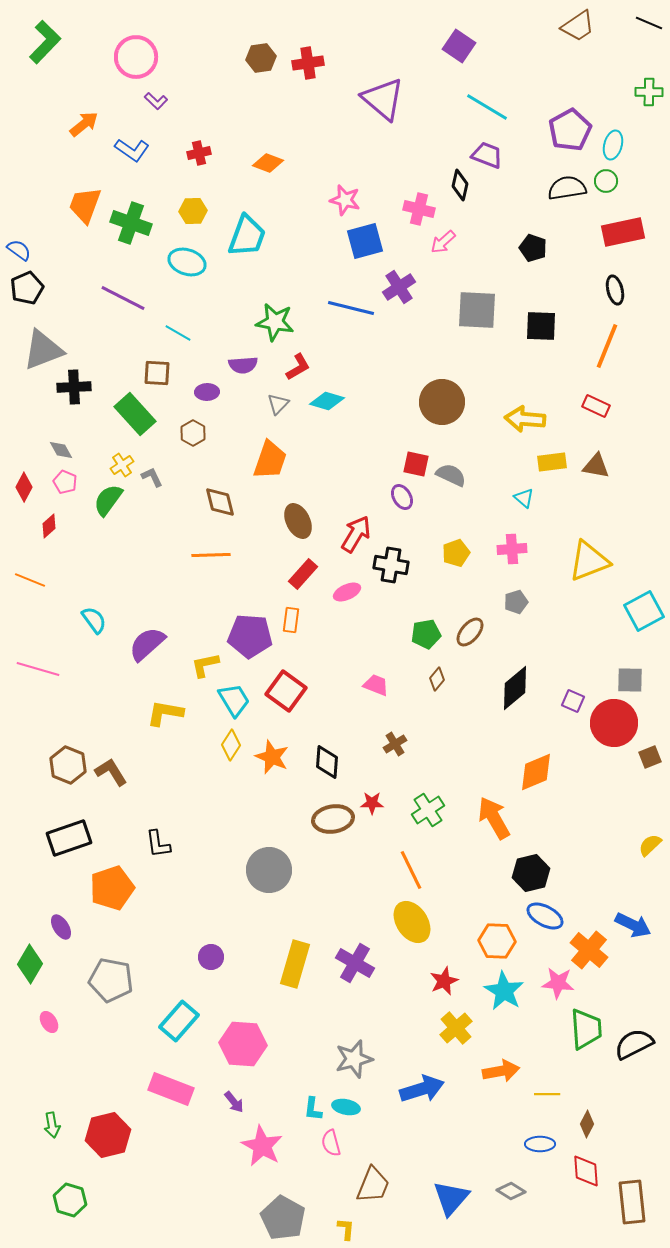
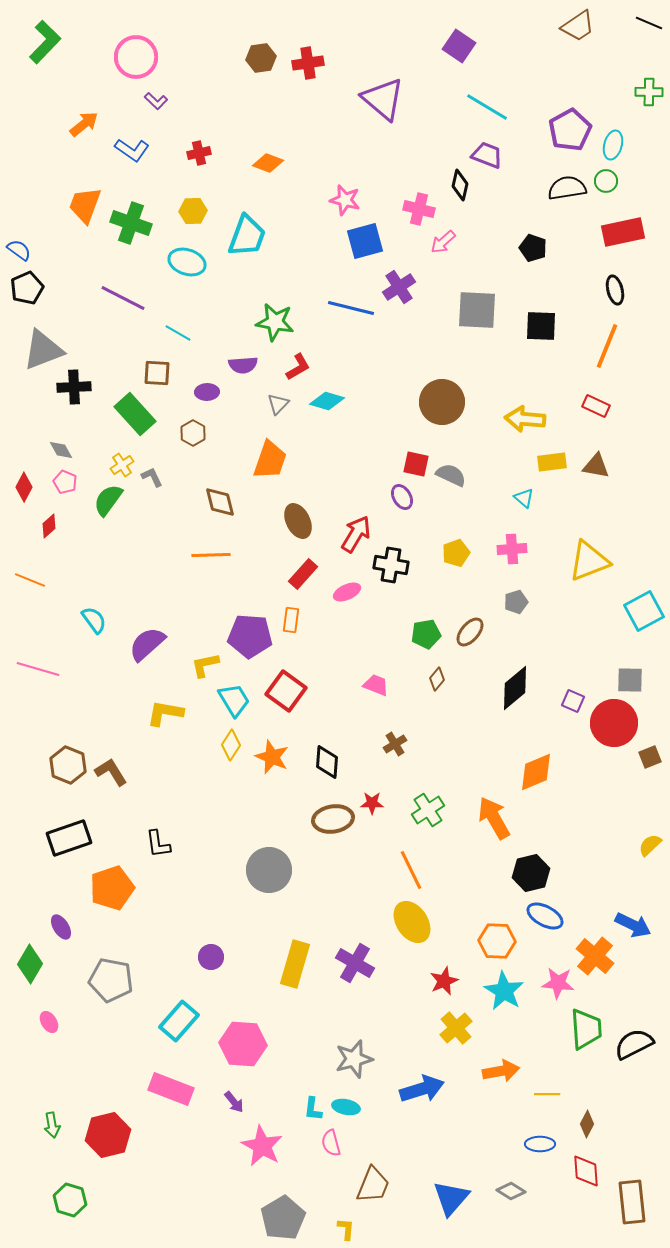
orange cross at (589, 950): moved 6 px right, 6 px down
gray pentagon at (283, 1218): rotated 12 degrees clockwise
